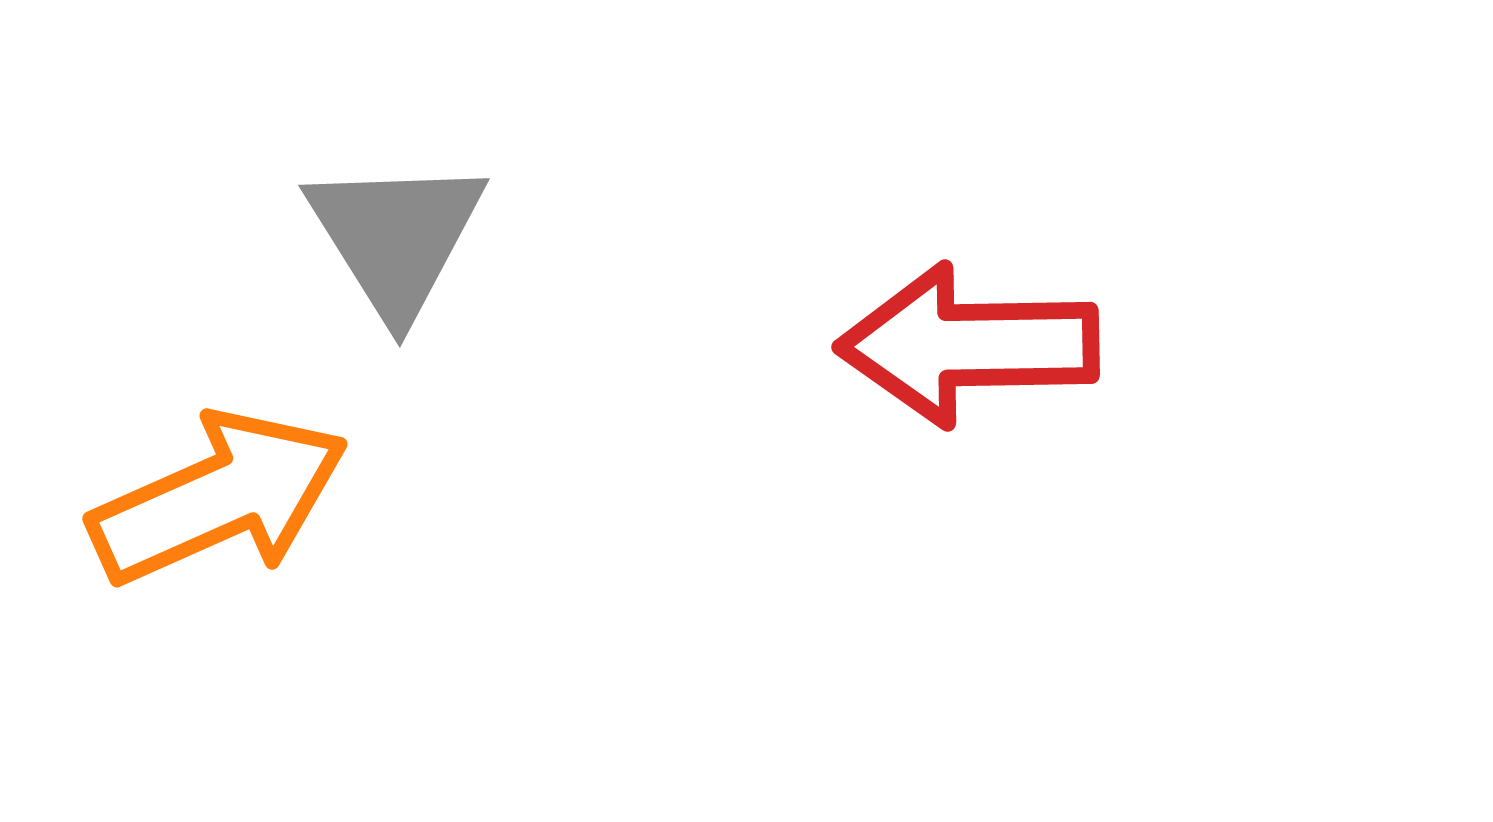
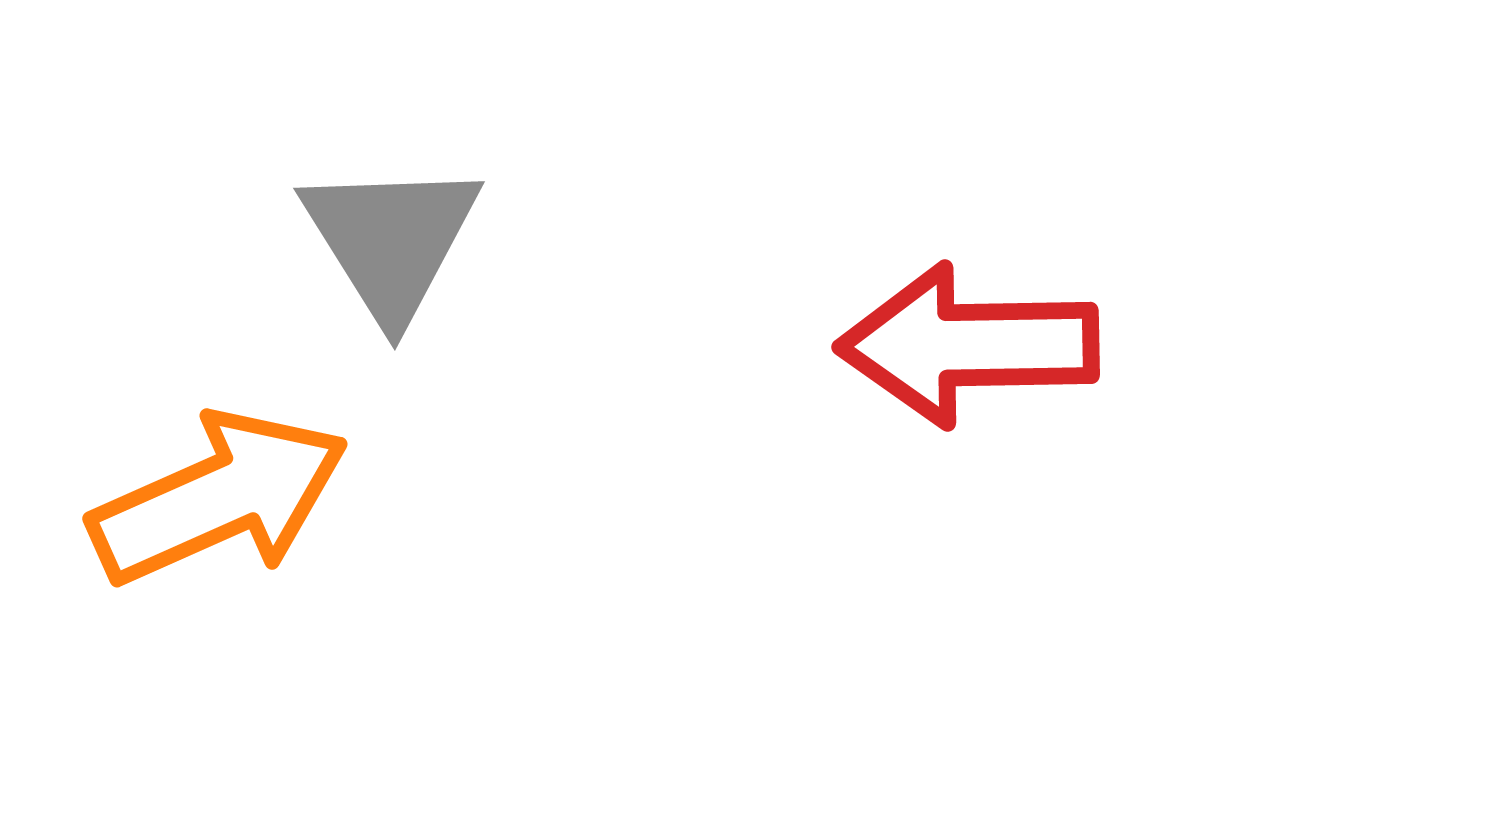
gray triangle: moved 5 px left, 3 px down
